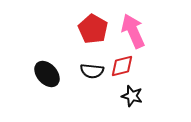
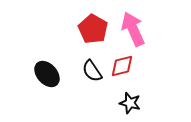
pink arrow: moved 2 px up
black semicircle: rotated 50 degrees clockwise
black star: moved 2 px left, 7 px down
